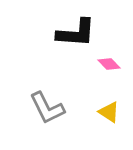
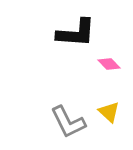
gray L-shape: moved 21 px right, 14 px down
yellow triangle: rotated 10 degrees clockwise
